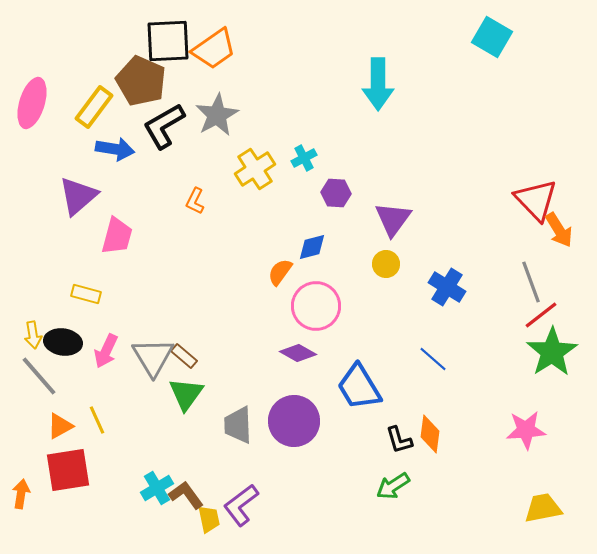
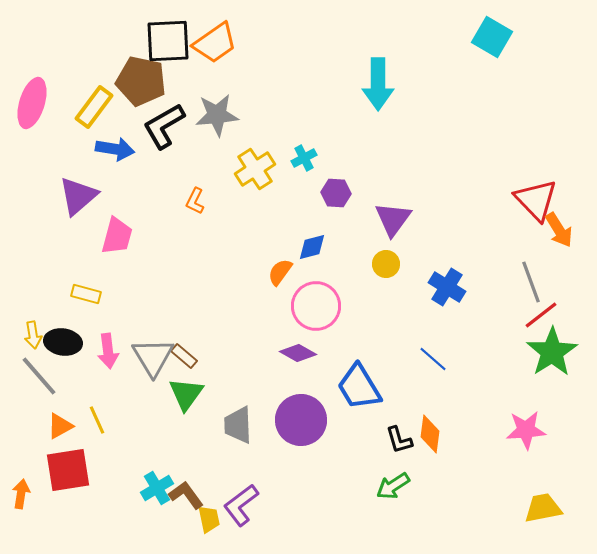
orange trapezoid at (214, 49): moved 1 px right, 6 px up
brown pentagon at (141, 81): rotated 12 degrees counterclockwise
gray star at (217, 115): rotated 24 degrees clockwise
pink arrow at (106, 351): moved 2 px right; rotated 32 degrees counterclockwise
purple circle at (294, 421): moved 7 px right, 1 px up
